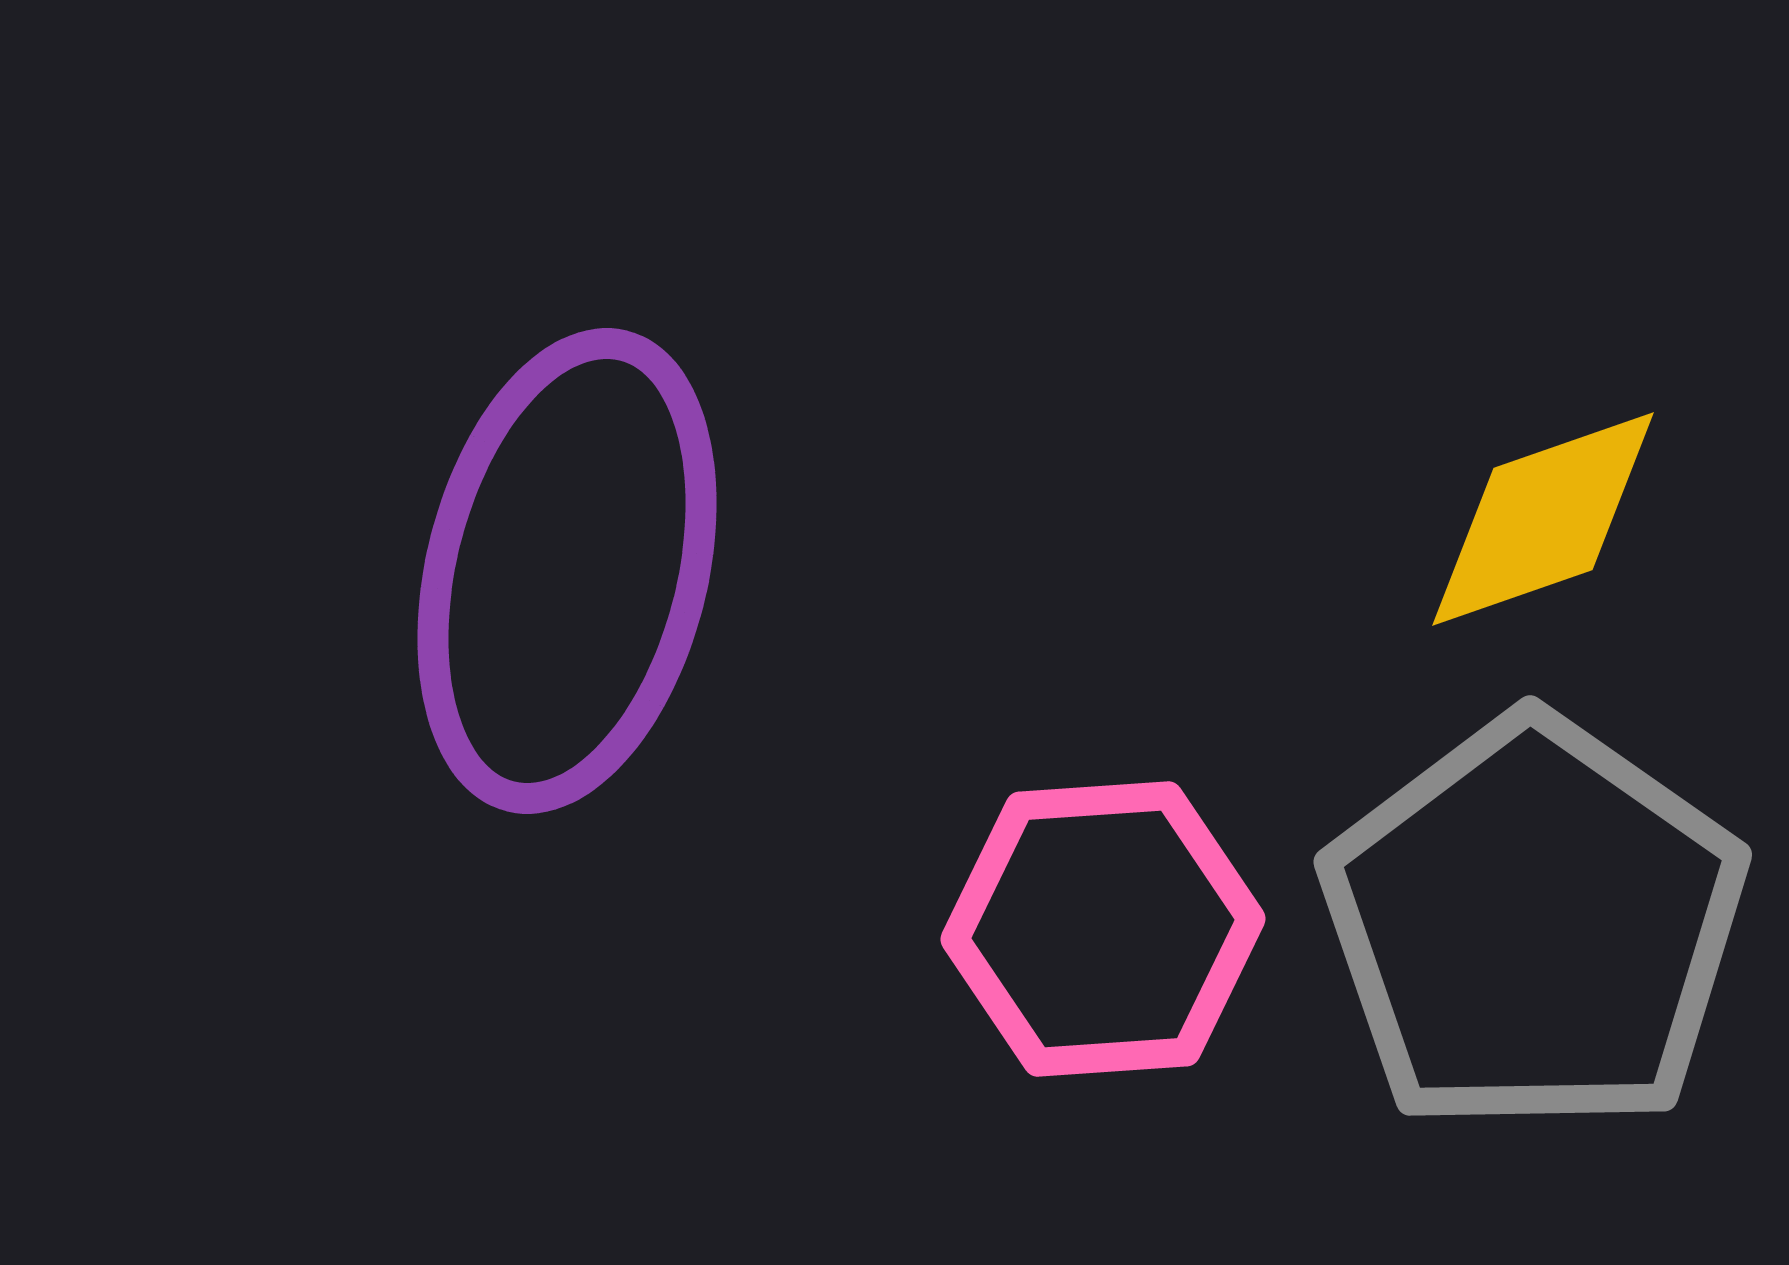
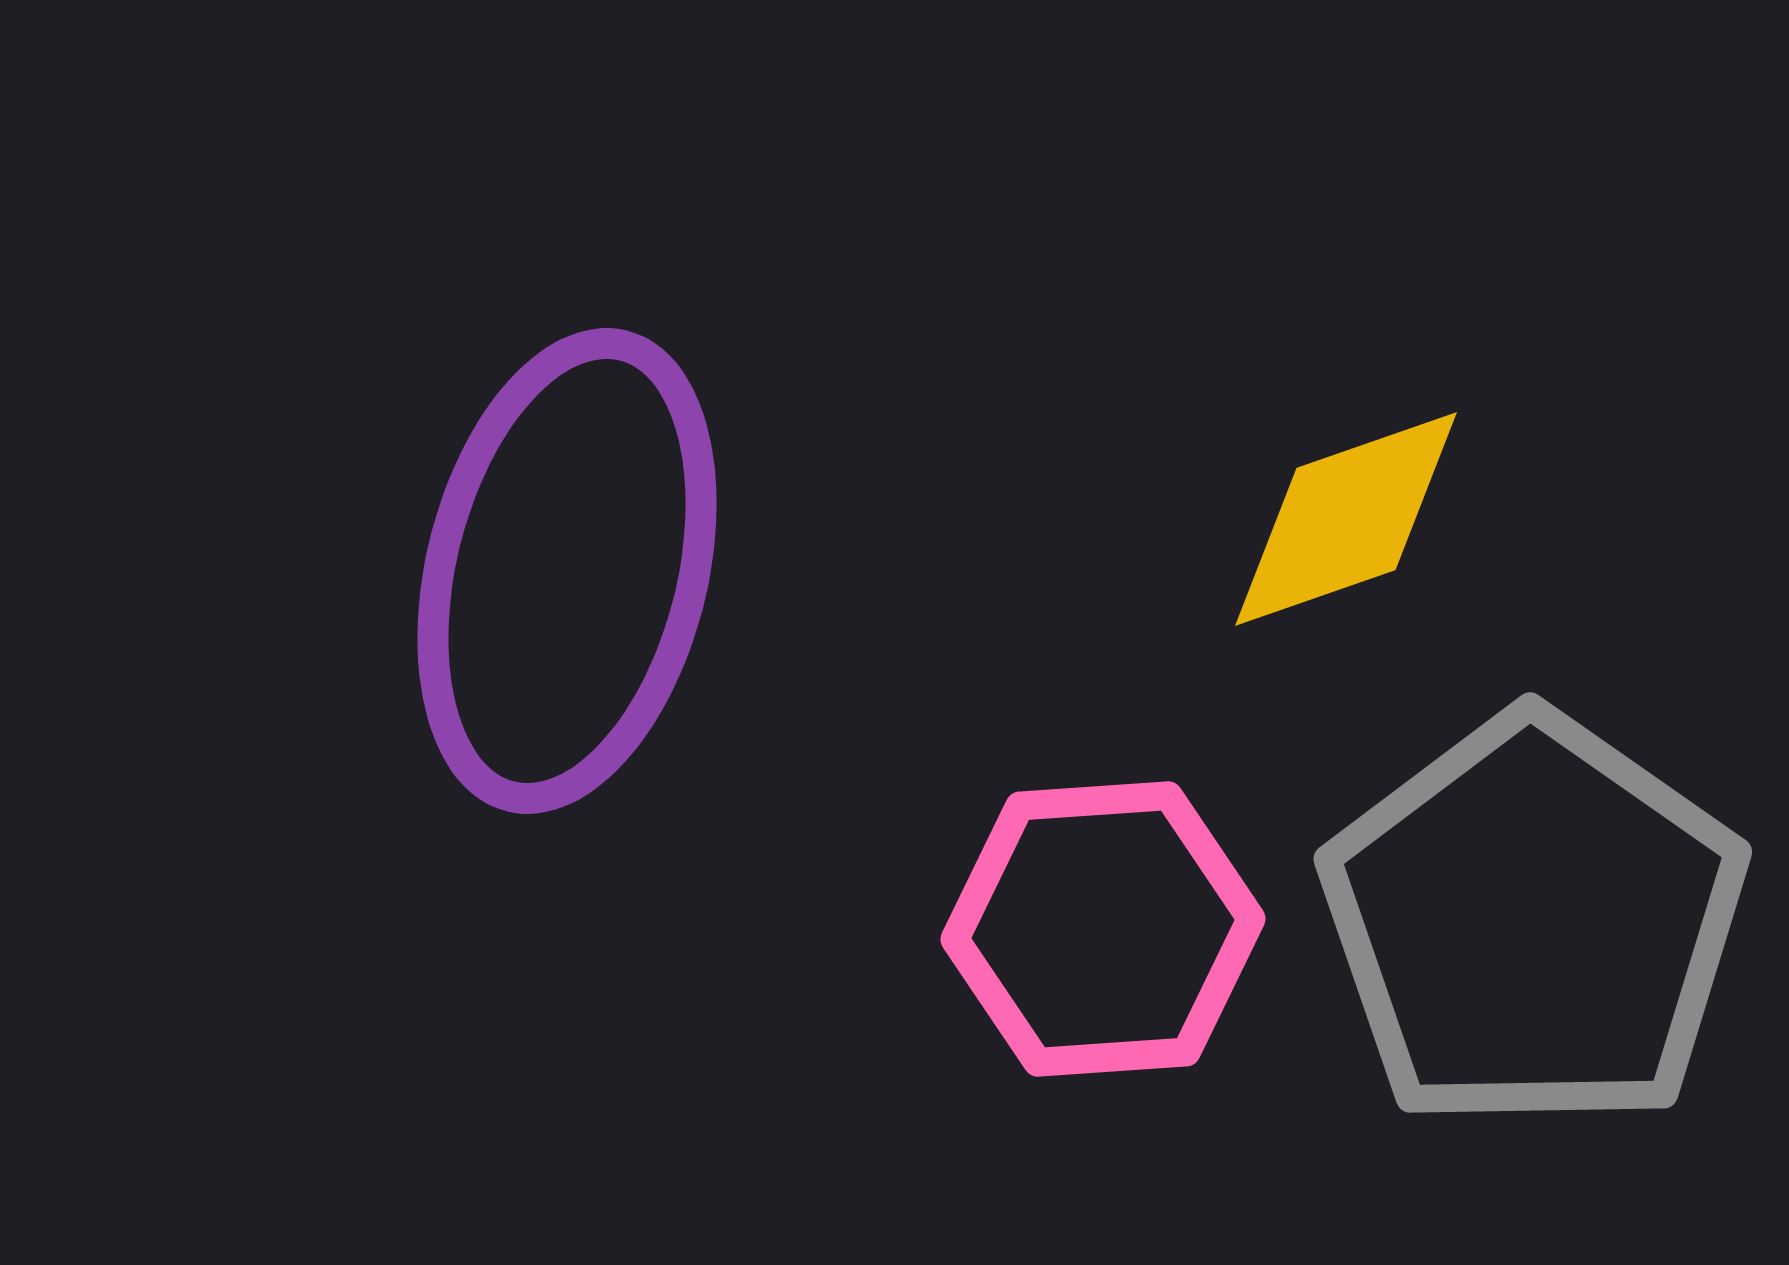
yellow diamond: moved 197 px left
gray pentagon: moved 3 px up
